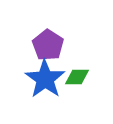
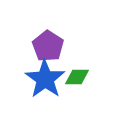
purple pentagon: moved 1 px down
